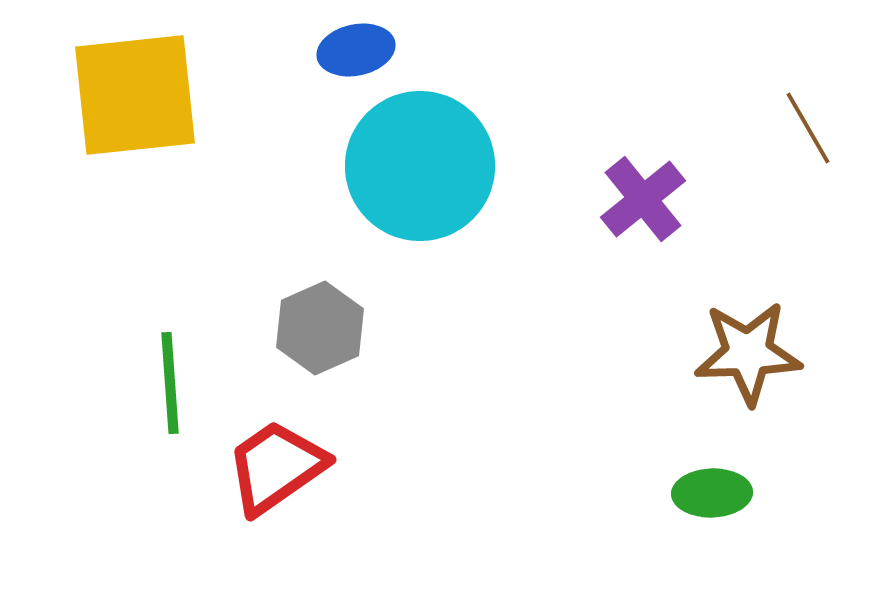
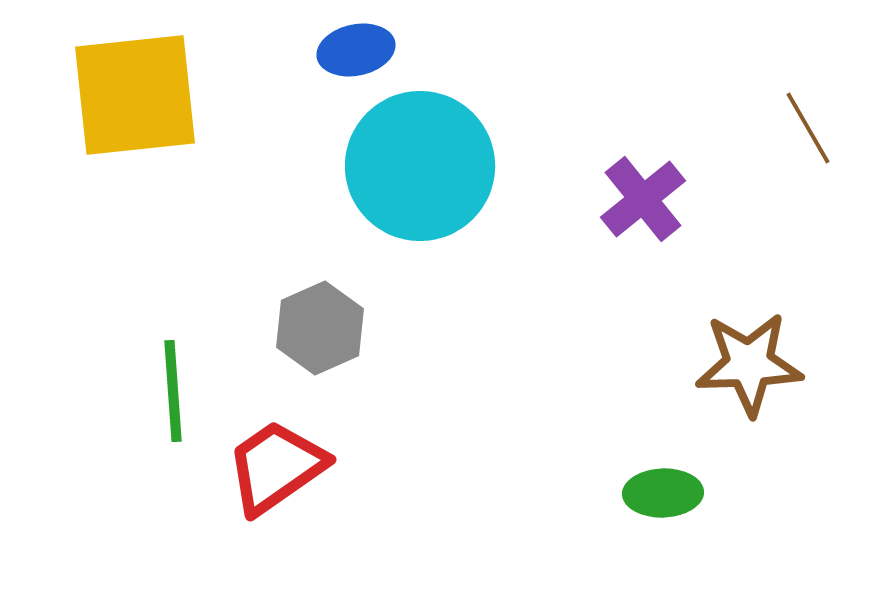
brown star: moved 1 px right, 11 px down
green line: moved 3 px right, 8 px down
green ellipse: moved 49 px left
